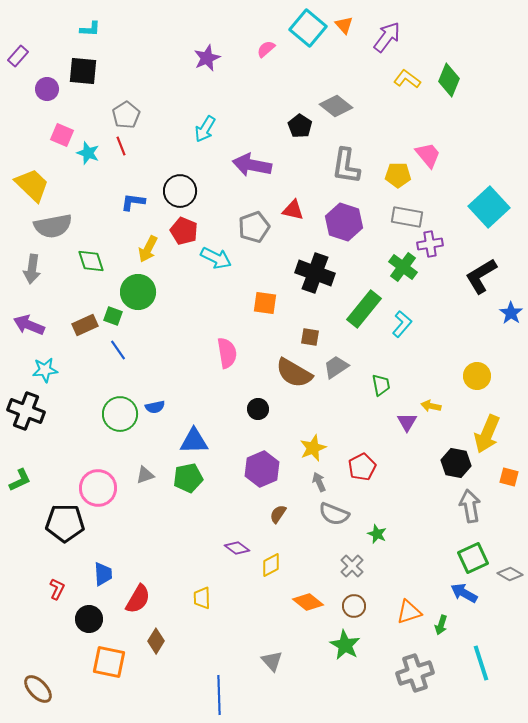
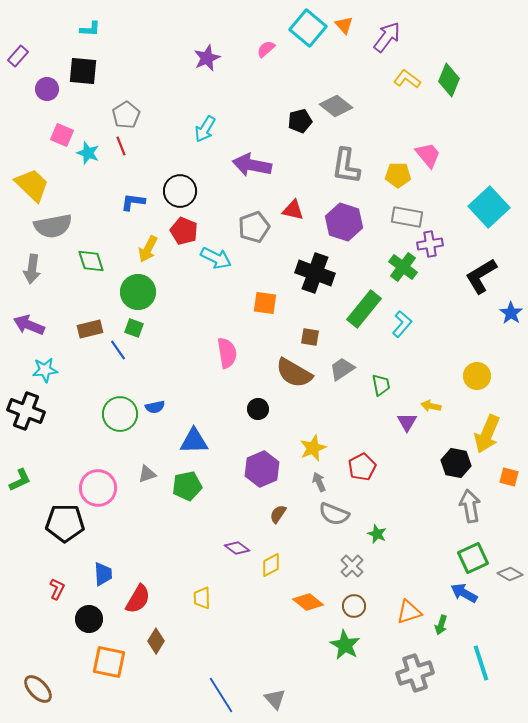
black pentagon at (300, 126): moved 5 px up; rotated 25 degrees clockwise
green square at (113, 316): moved 21 px right, 12 px down
brown rectangle at (85, 325): moved 5 px right, 4 px down; rotated 10 degrees clockwise
gray trapezoid at (336, 367): moved 6 px right, 2 px down
gray triangle at (145, 475): moved 2 px right, 1 px up
green pentagon at (188, 478): moved 1 px left, 8 px down
gray triangle at (272, 661): moved 3 px right, 38 px down
blue line at (219, 695): moved 2 px right; rotated 30 degrees counterclockwise
